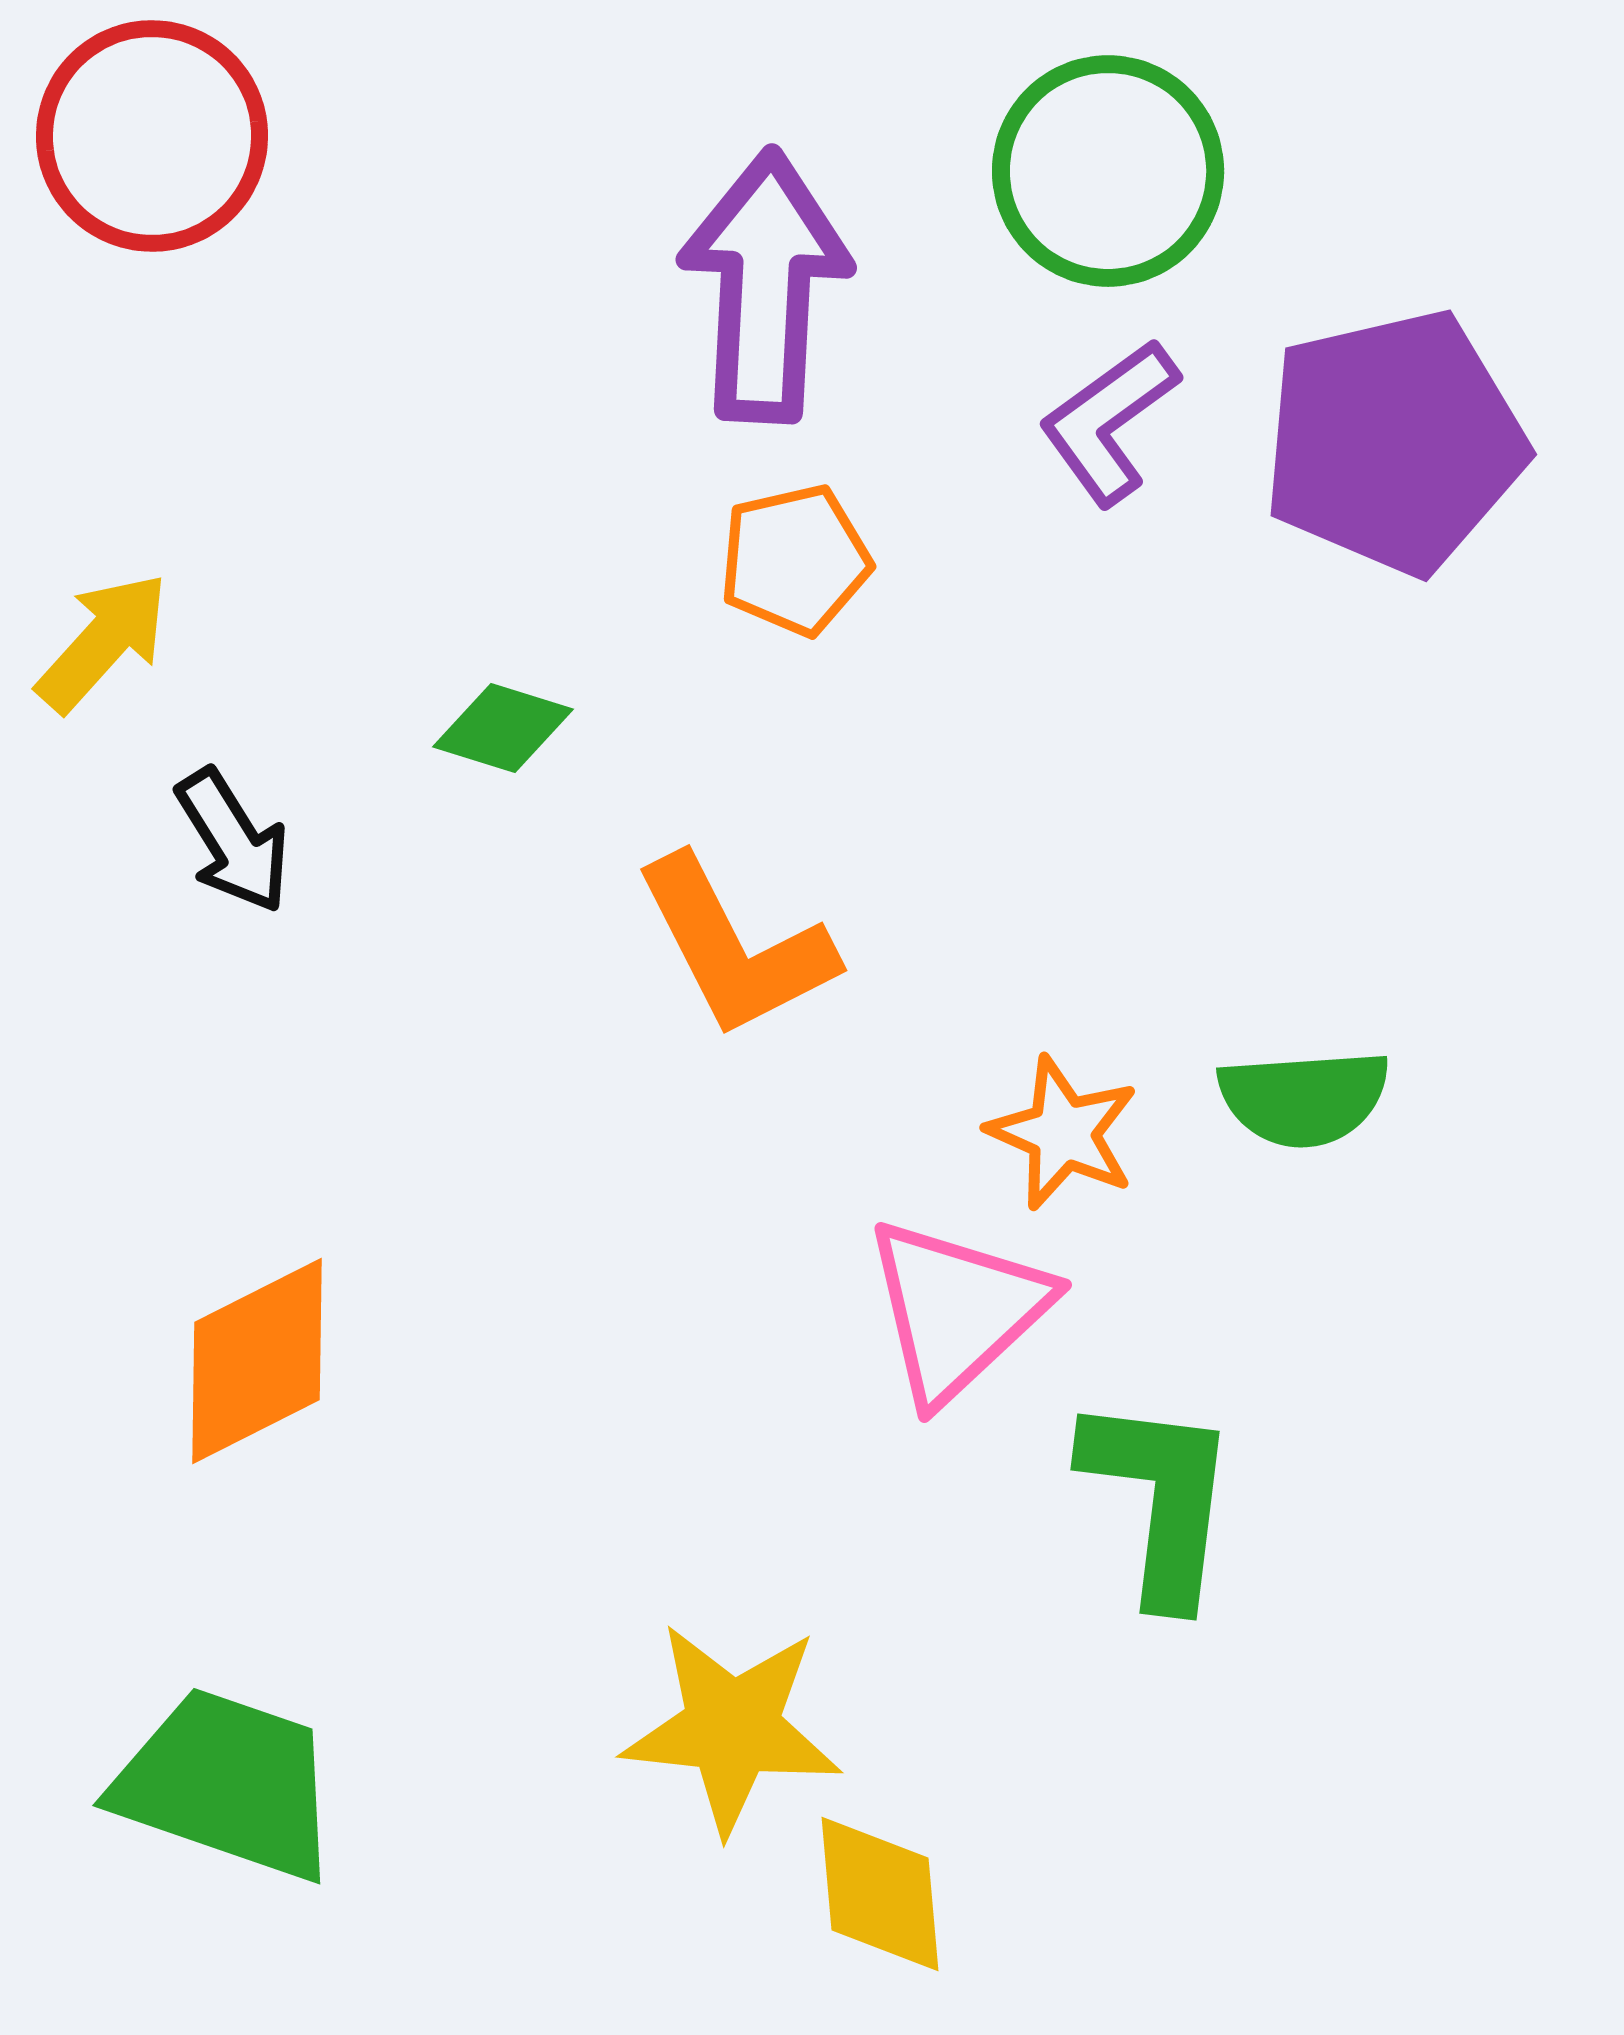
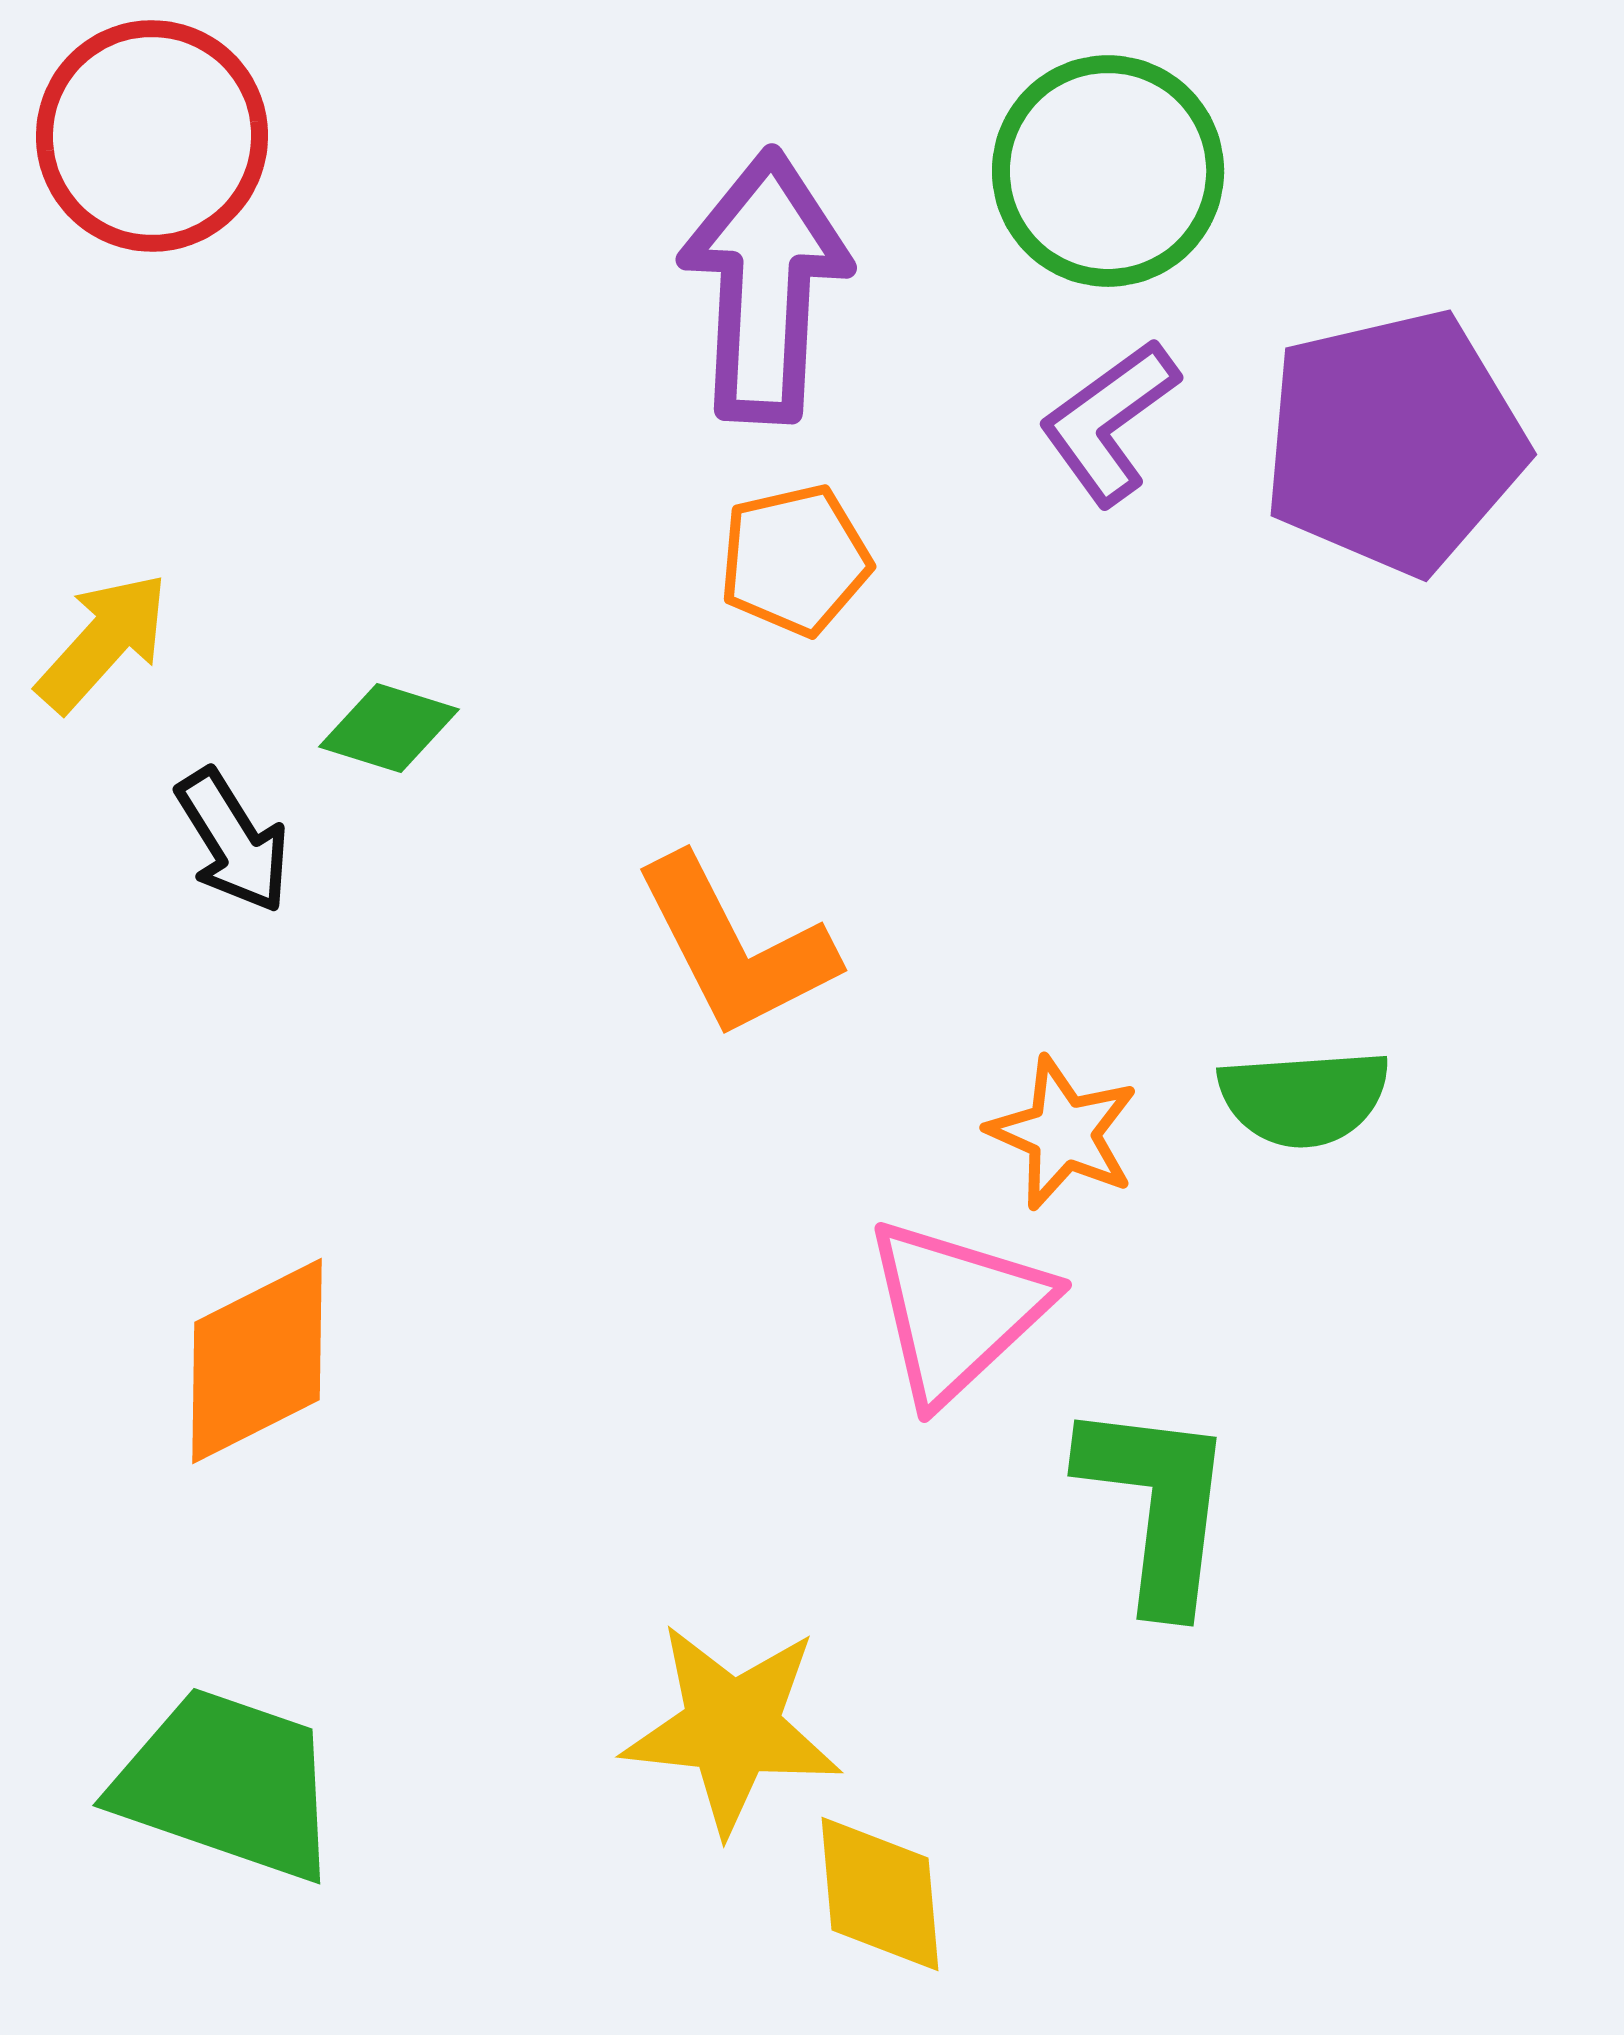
green diamond: moved 114 px left
green L-shape: moved 3 px left, 6 px down
